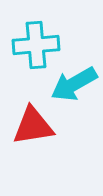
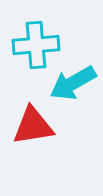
cyan arrow: moved 1 px left, 1 px up
